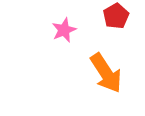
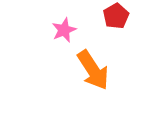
orange arrow: moved 13 px left, 3 px up
